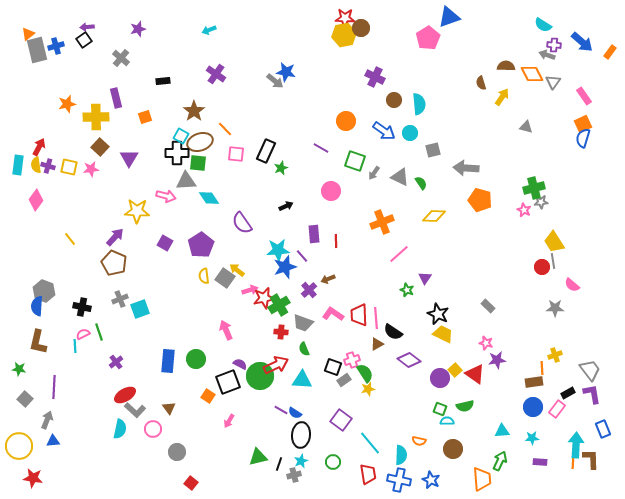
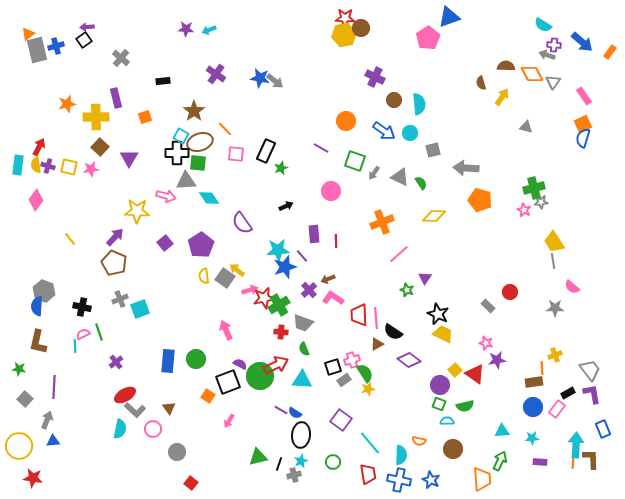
purple star at (138, 29): moved 48 px right; rotated 21 degrees clockwise
blue star at (286, 72): moved 26 px left, 6 px down
purple square at (165, 243): rotated 21 degrees clockwise
red circle at (542, 267): moved 32 px left, 25 px down
pink semicircle at (572, 285): moved 2 px down
pink L-shape at (333, 314): moved 16 px up
black square at (333, 367): rotated 36 degrees counterclockwise
purple circle at (440, 378): moved 7 px down
green square at (440, 409): moved 1 px left, 5 px up
